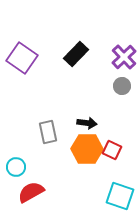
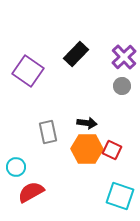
purple square: moved 6 px right, 13 px down
